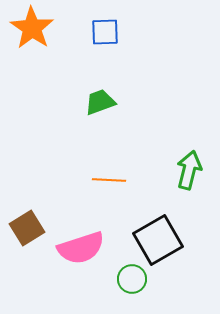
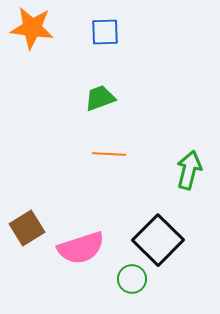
orange star: rotated 27 degrees counterclockwise
green trapezoid: moved 4 px up
orange line: moved 26 px up
black square: rotated 15 degrees counterclockwise
